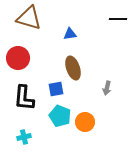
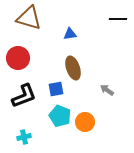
gray arrow: moved 2 px down; rotated 112 degrees clockwise
black L-shape: moved 2 px up; rotated 116 degrees counterclockwise
